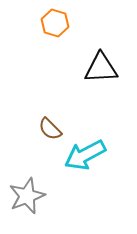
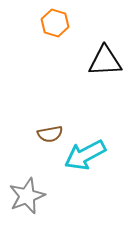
black triangle: moved 4 px right, 7 px up
brown semicircle: moved 5 px down; rotated 55 degrees counterclockwise
